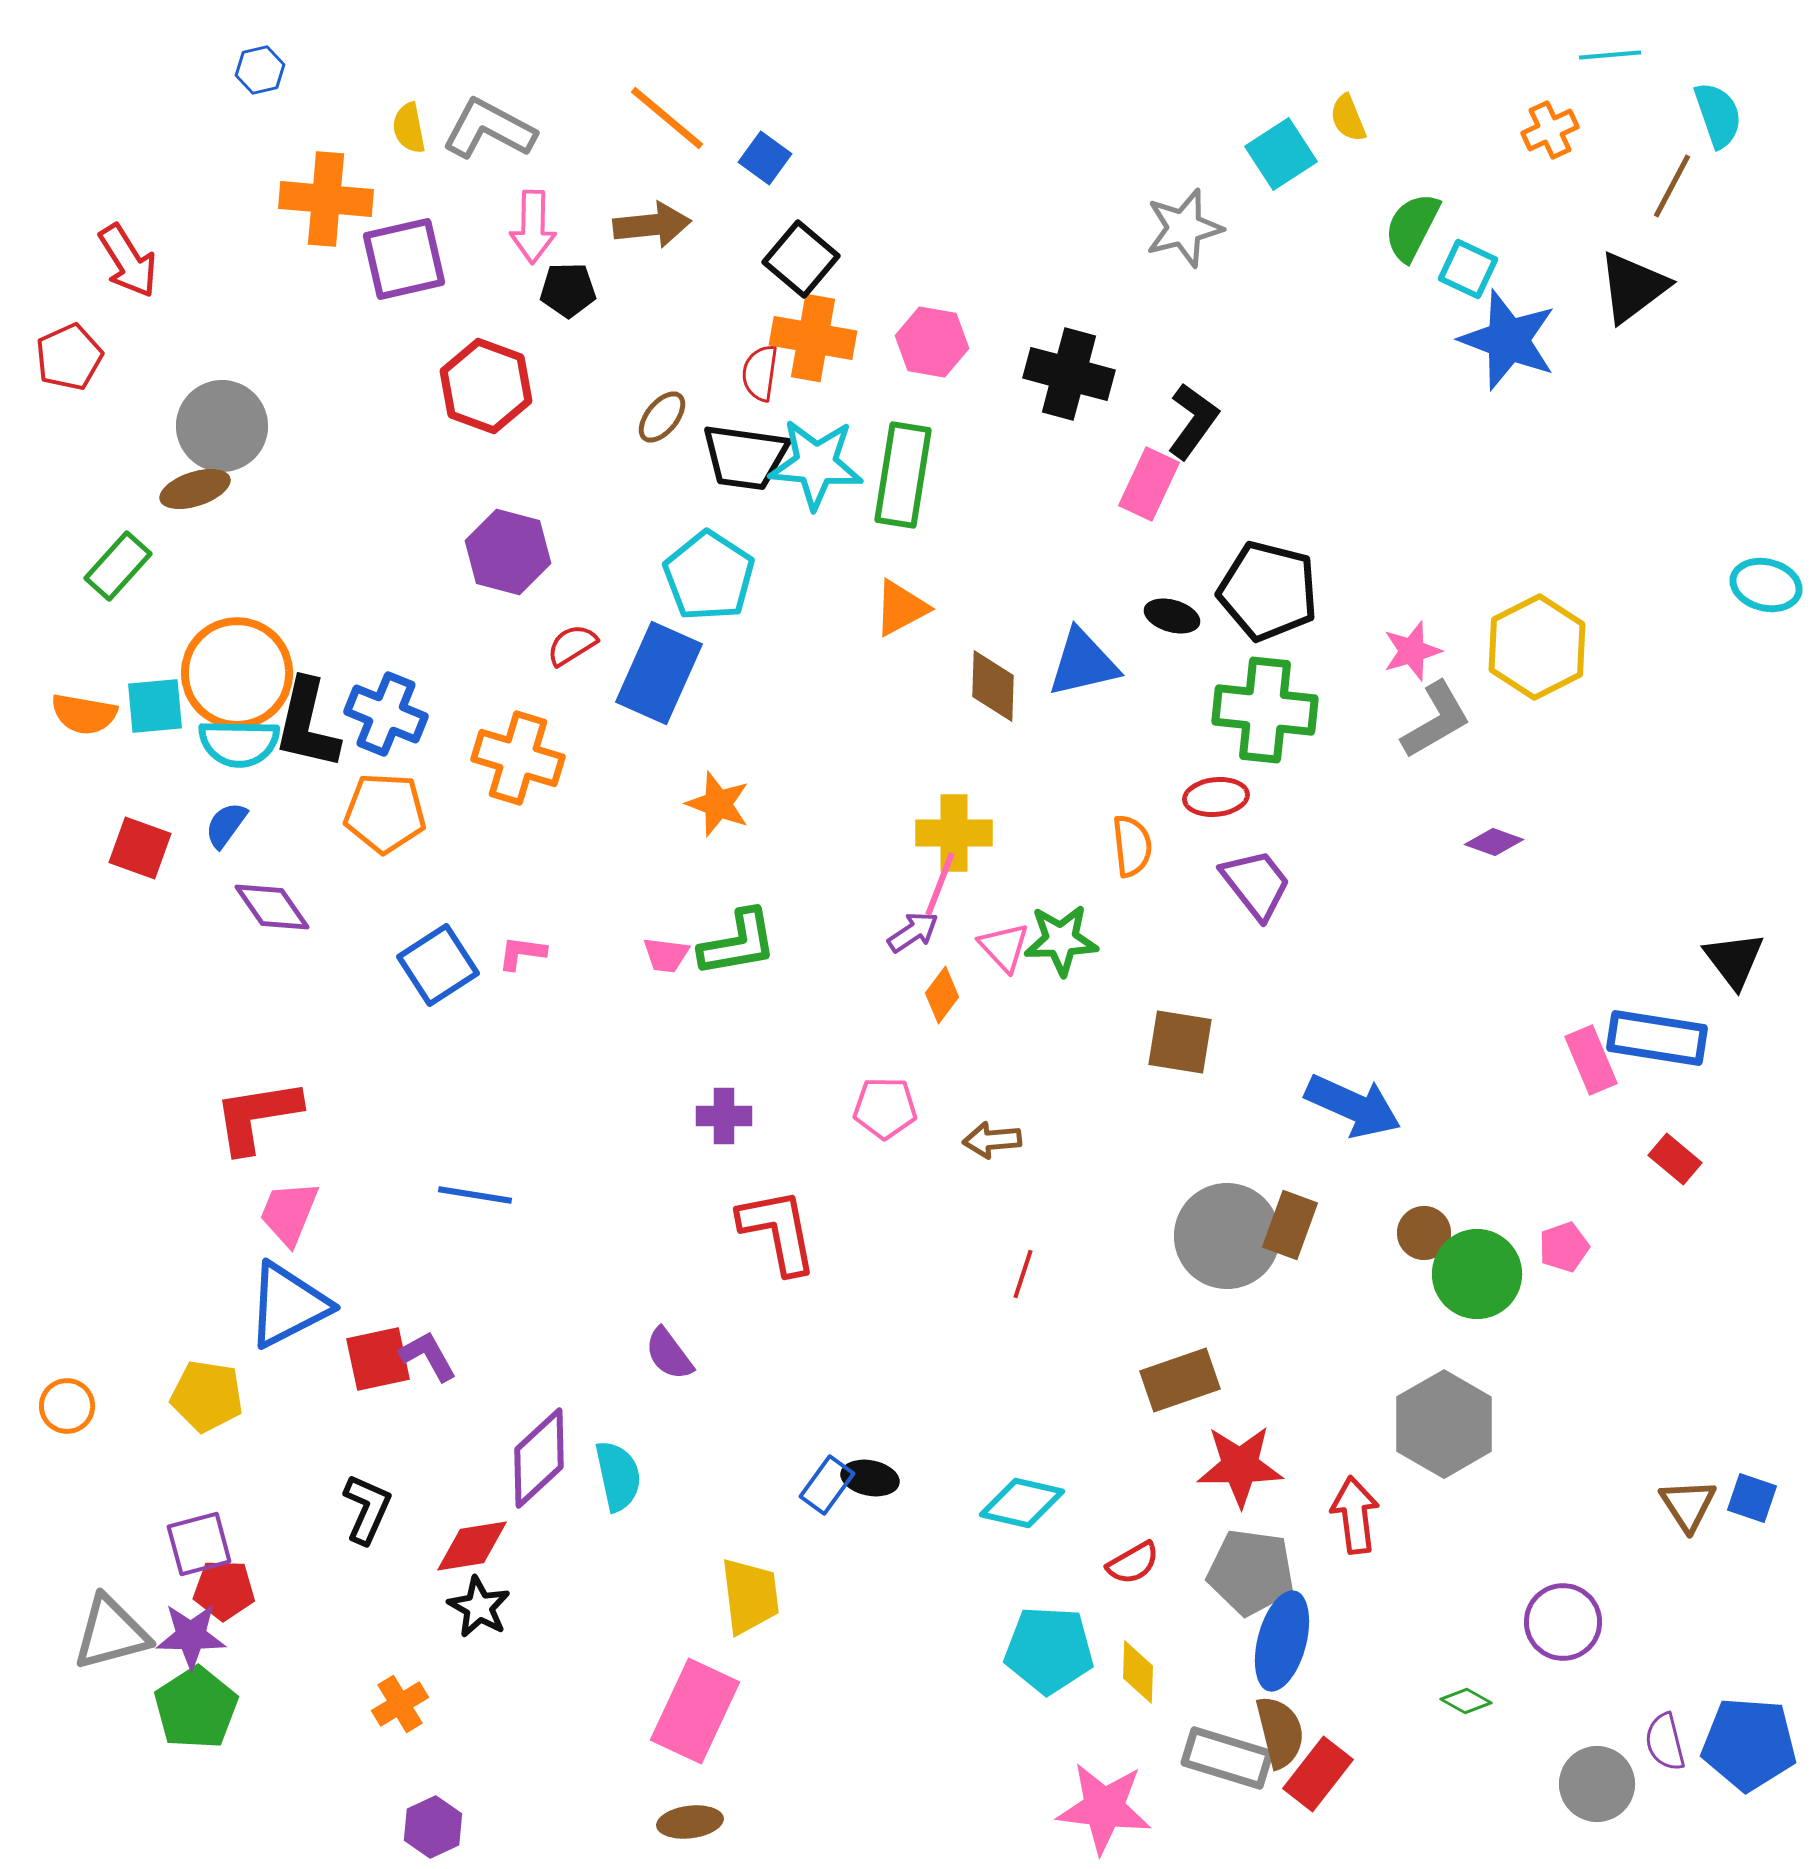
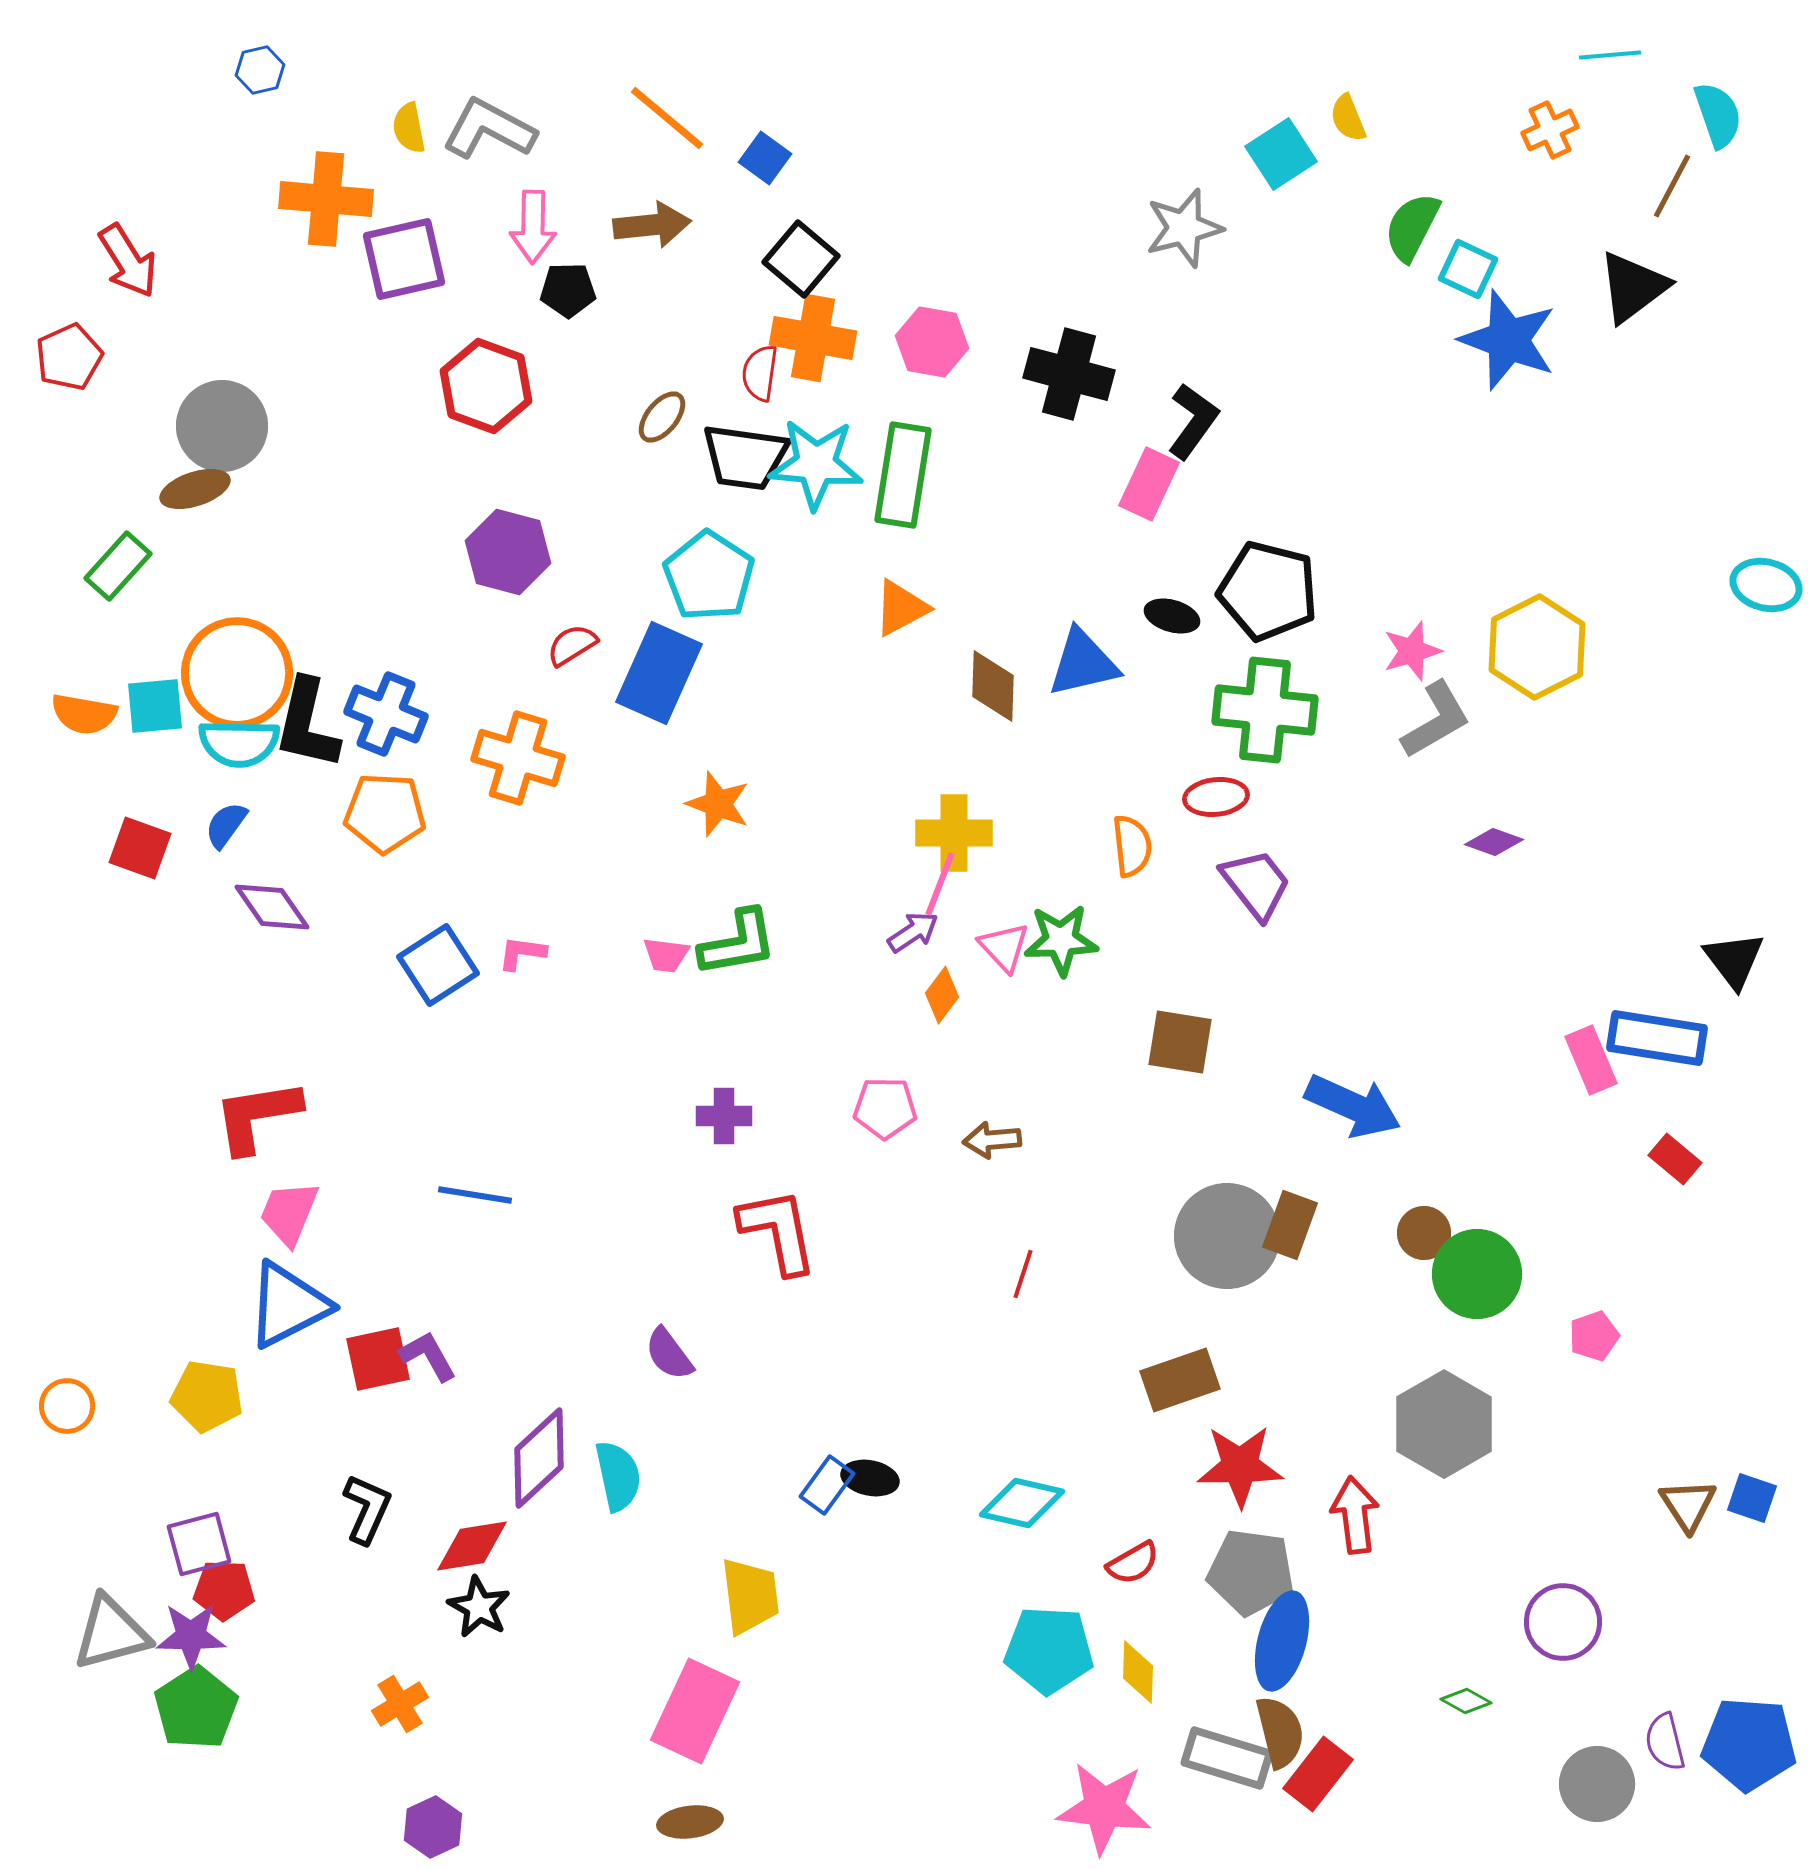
pink pentagon at (1564, 1247): moved 30 px right, 89 px down
